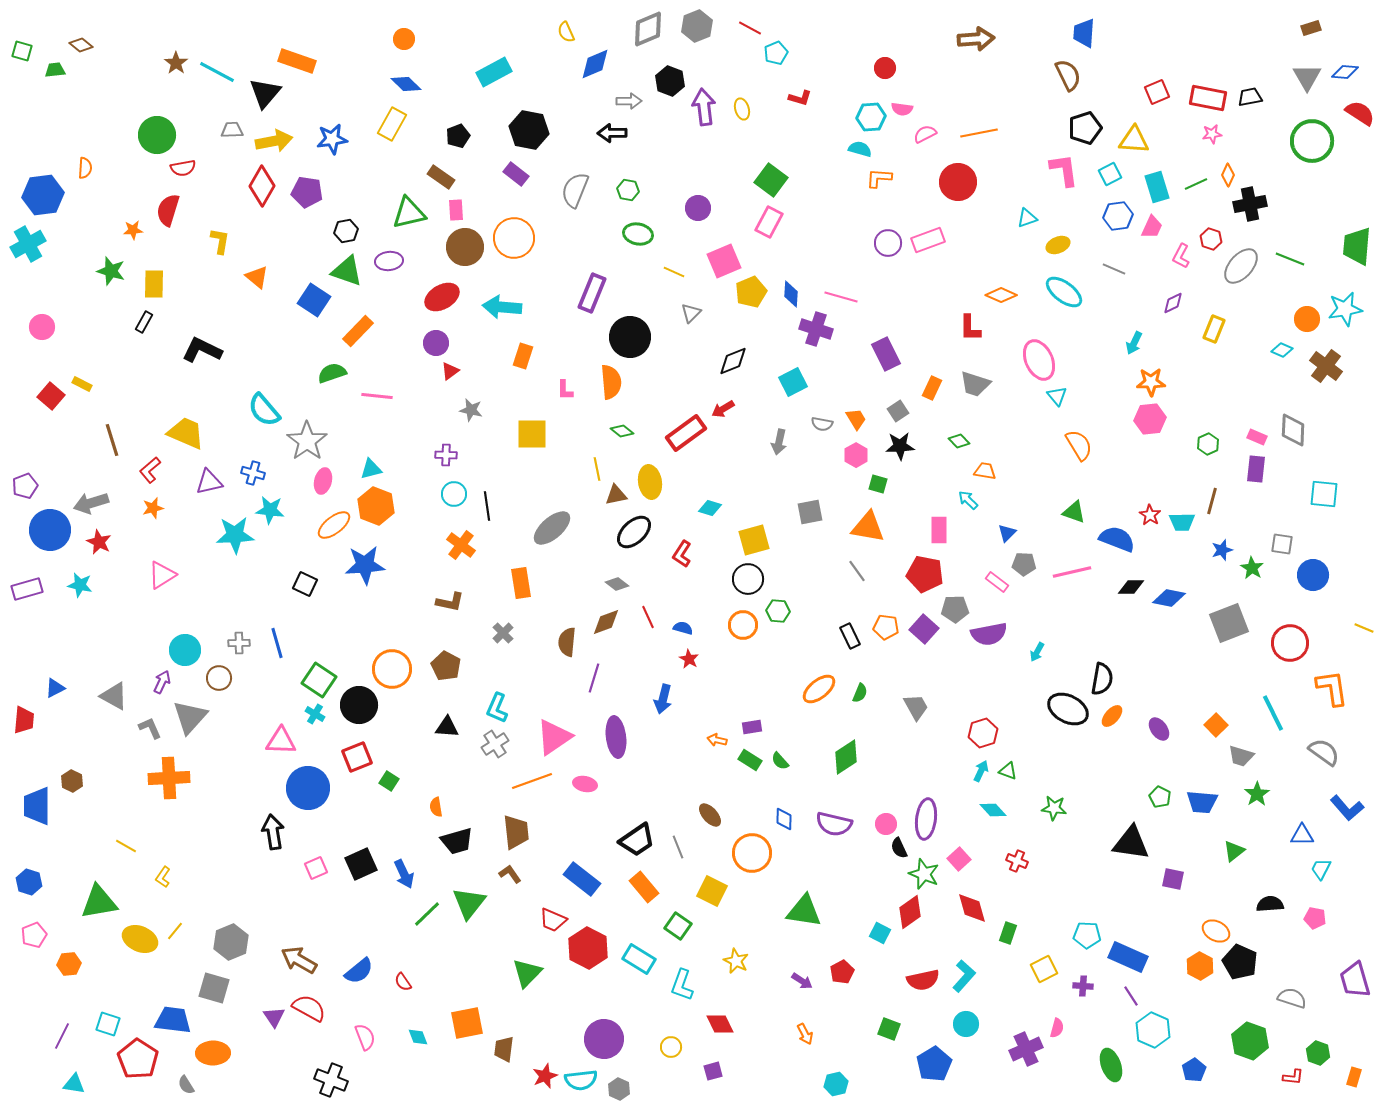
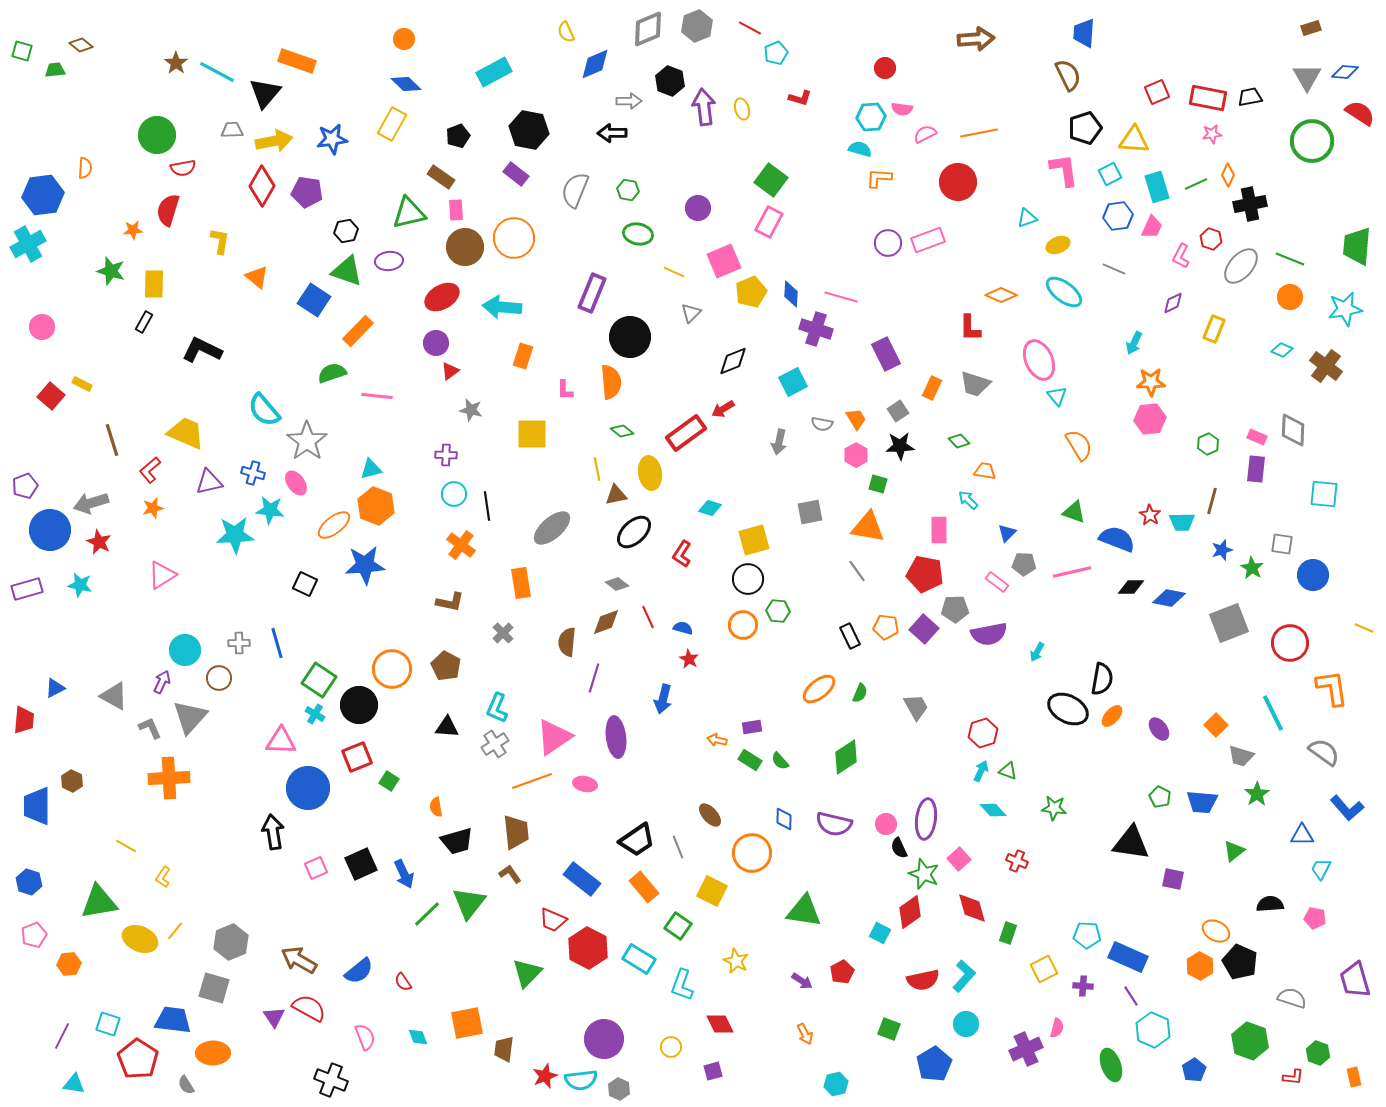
orange circle at (1307, 319): moved 17 px left, 22 px up
pink ellipse at (323, 481): moved 27 px left, 2 px down; rotated 50 degrees counterclockwise
yellow ellipse at (650, 482): moved 9 px up
orange rectangle at (1354, 1077): rotated 30 degrees counterclockwise
